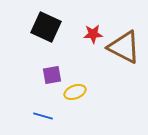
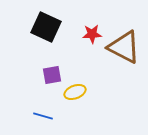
red star: moved 1 px left
